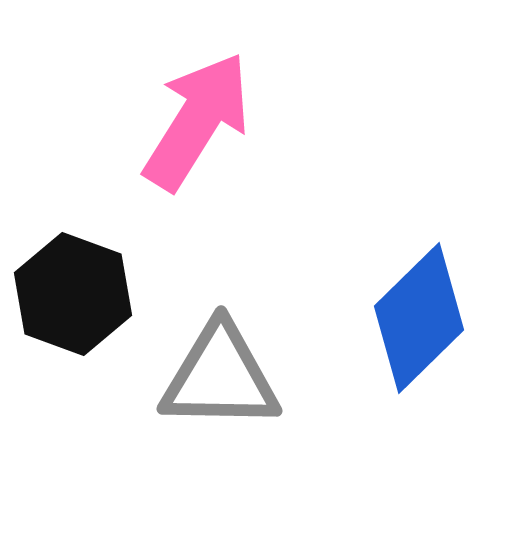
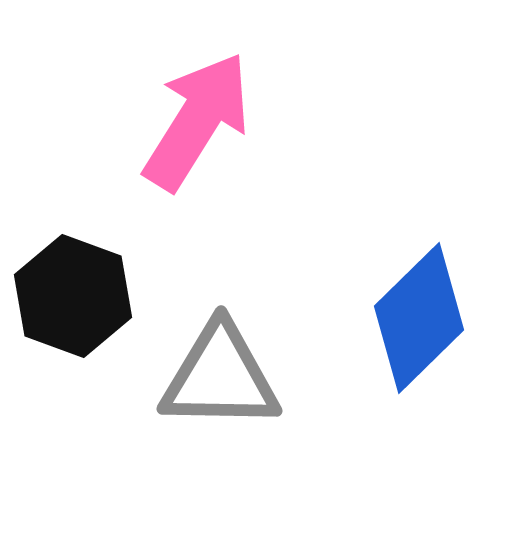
black hexagon: moved 2 px down
